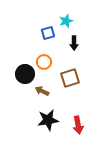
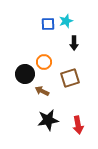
blue square: moved 9 px up; rotated 16 degrees clockwise
